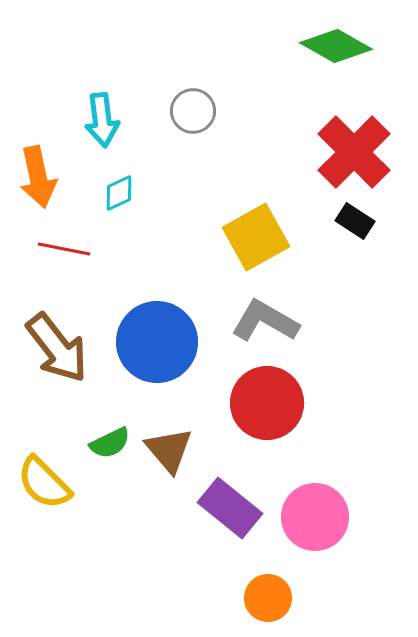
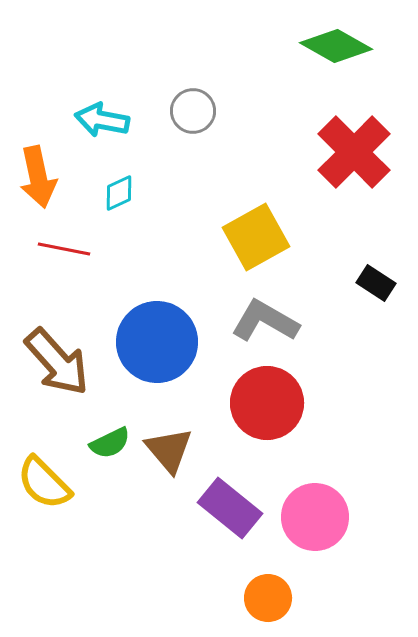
cyan arrow: rotated 108 degrees clockwise
black rectangle: moved 21 px right, 62 px down
brown arrow: moved 14 px down; rotated 4 degrees counterclockwise
